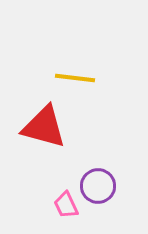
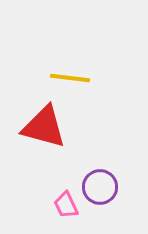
yellow line: moved 5 px left
purple circle: moved 2 px right, 1 px down
